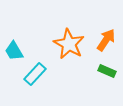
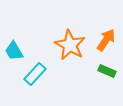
orange star: moved 1 px right, 1 px down
